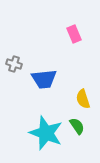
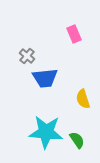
gray cross: moved 13 px right, 8 px up; rotated 21 degrees clockwise
blue trapezoid: moved 1 px right, 1 px up
green semicircle: moved 14 px down
cyan star: moved 1 px up; rotated 16 degrees counterclockwise
